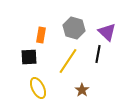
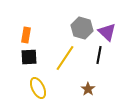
gray hexagon: moved 8 px right
orange rectangle: moved 15 px left
black line: moved 1 px right, 1 px down
yellow line: moved 3 px left, 3 px up
brown star: moved 6 px right, 1 px up
